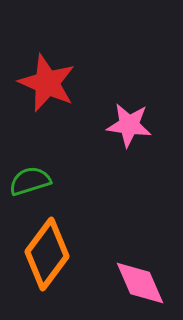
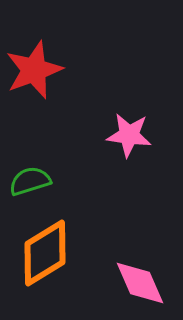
red star: moved 13 px left, 13 px up; rotated 28 degrees clockwise
pink star: moved 10 px down
orange diamond: moved 2 px left, 1 px up; rotated 22 degrees clockwise
